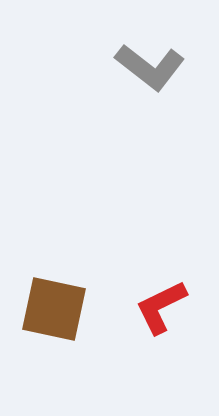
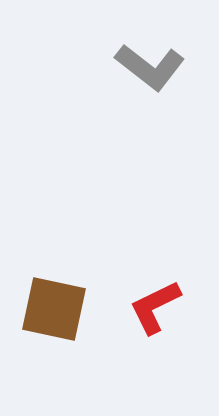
red L-shape: moved 6 px left
